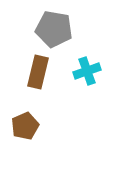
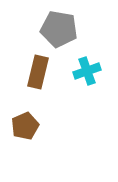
gray pentagon: moved 5 px right
